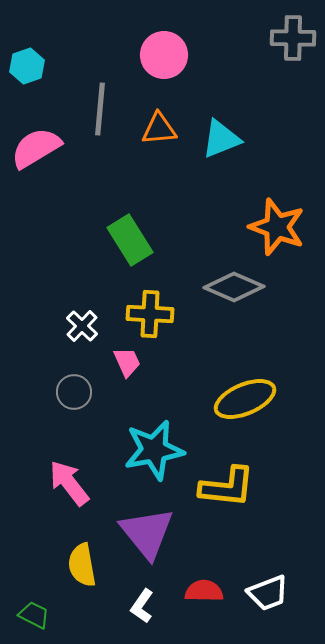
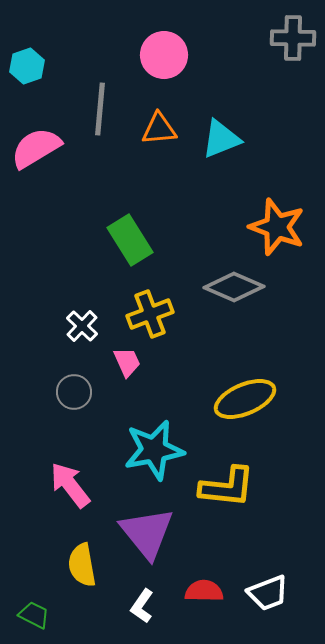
yellow cross: rotated 24 degrees counterclockwise
pink arrow: moved 1 px right, 2 px down
